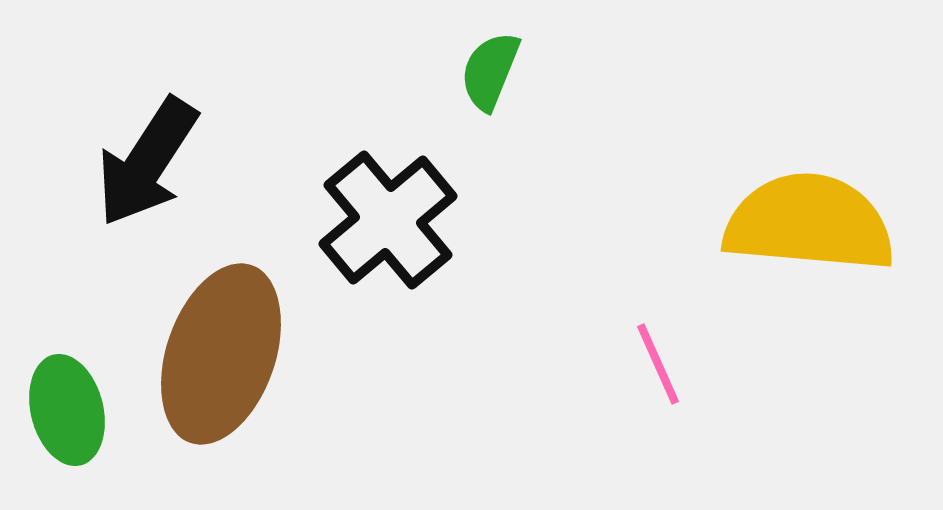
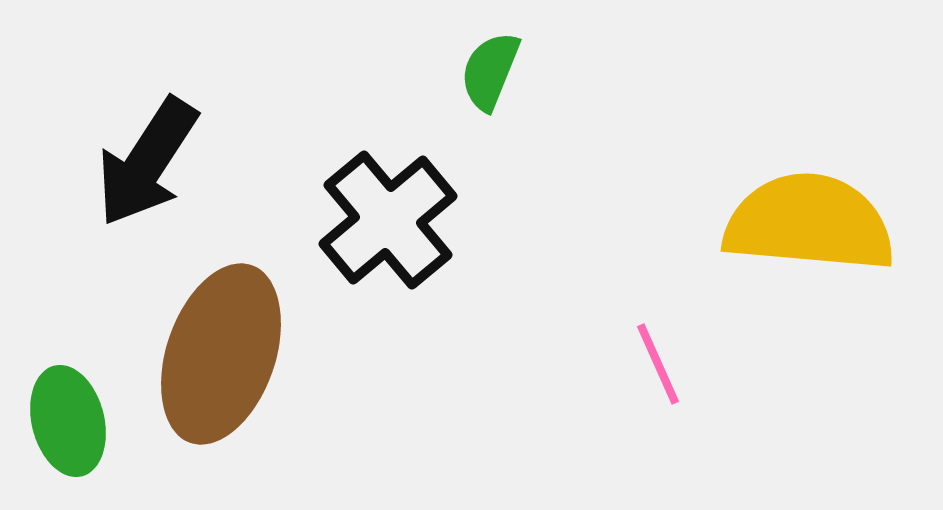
green ellipse: moved 1 px right, 11 px down
